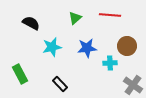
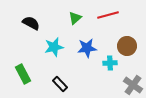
red line: moved 2 px left; rotated 20 degrees counterclockwise
cyan star: moved 2 px right
green rectangle: moved 3 px right
